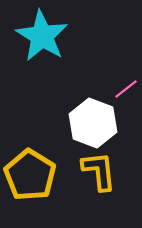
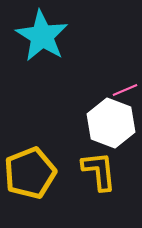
pink line: moved 1 px left, 1 px down; rotated 15 degrees clockwise
white hexagon: moved 18 px right
yellow pentagon: moved 2 px up; rotated 18 degrees clockwise
